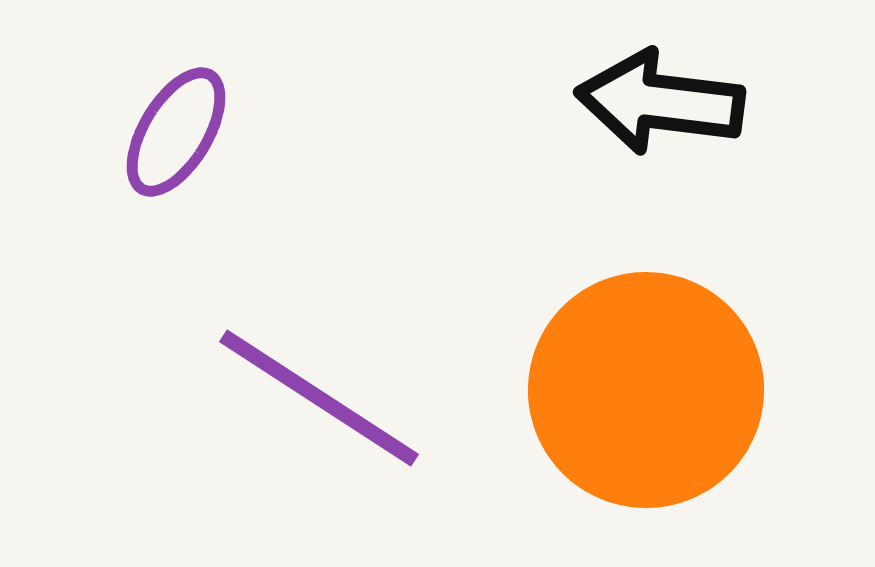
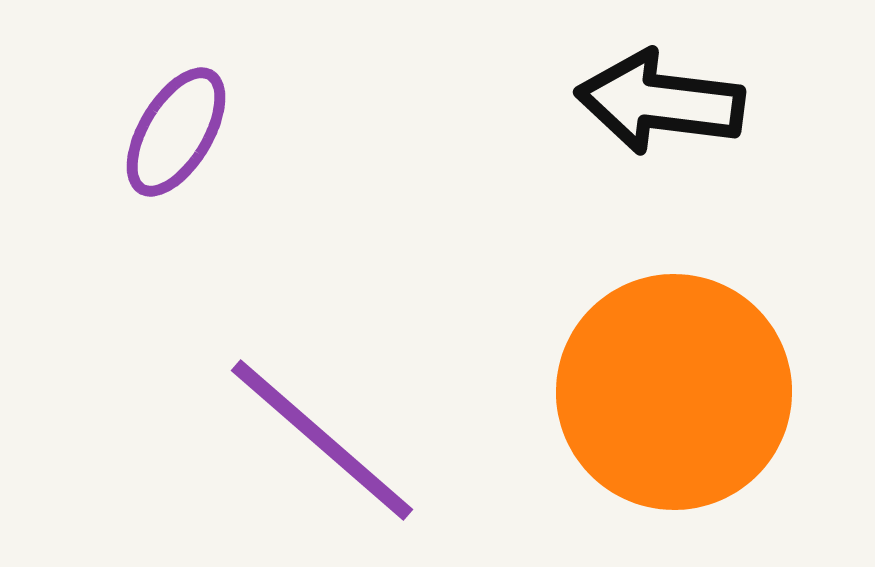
orange circle: moved 28 px right, 2 px down
purple line: moved 3 px right, 42 px down; rotated 8 degrees clockwise
